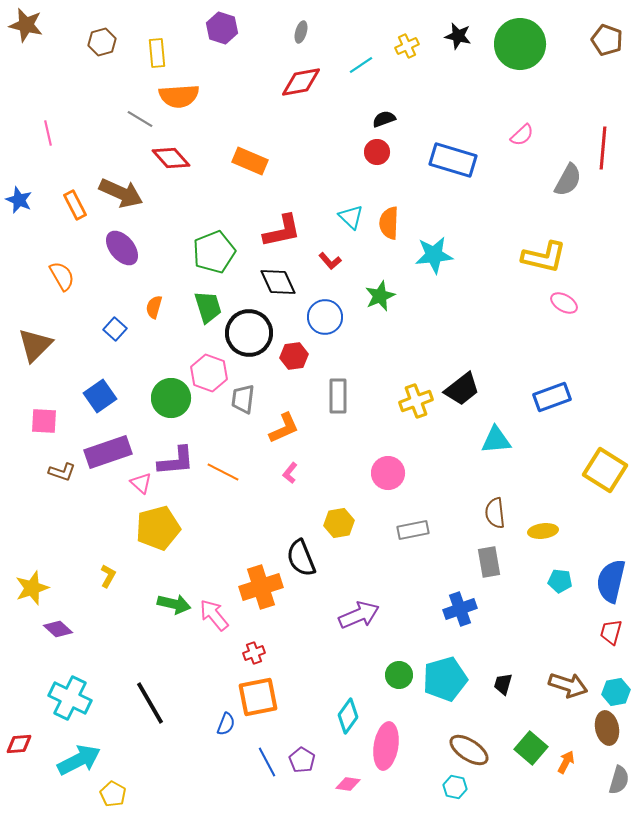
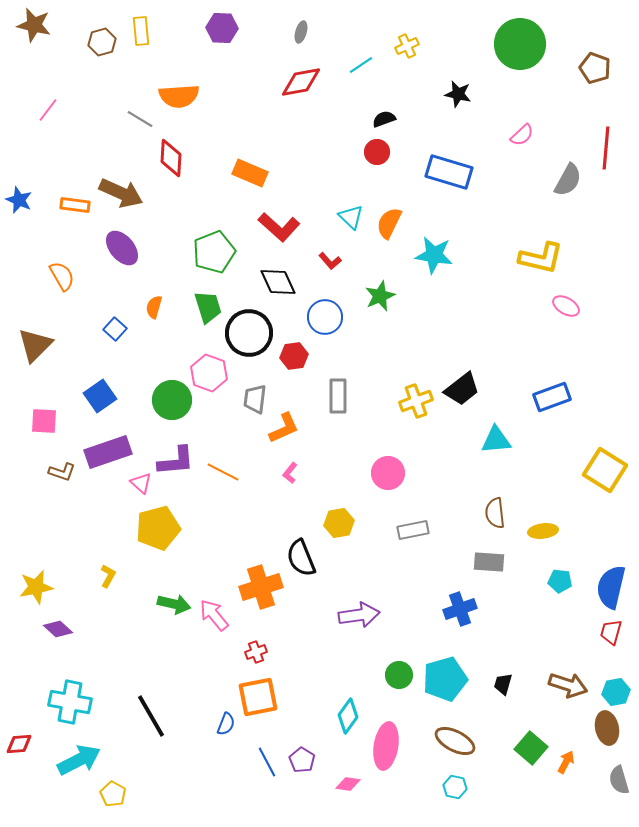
brown star at (26, 25): moved 8 px right
purple hexagon at (222, 28): rotated 16 degrees counterclockwise
black star at (458, 36): moved 58 px down
brown pentagon at (607, 40): moved 12 px left, 28 px down
yellow rectangle at (157, 53): moved 16 px left, 22 px up
pink line at (48, 133): moved 23 px up; rotated 50 degrees clockwise
red line at (603, 148): moved 3 px right
red diamond at (171, 158): rotated 45 degrees clockwise
blue rectangle at (453, 160): moved 4 px left, 12 px down
orange rectangle at (250, 161): moved 12 px down
orange rectangle at (75, 205): rotated 56 degrees counterclockwise
orange semicircle at (389, 223): rotated 24 degrees clockwise
red L-shape at (282, 231): moved 3 px left, 4 px up; rotated 54 degrees clockwise
cyan star at (434, 255): rotated 15 degrees clockwise
yellow L-shape at (544, 257): moved 3 px left, 1 px down
pink ellipse at (564, 303): moved 2 px right, 3 px down
green circle at (171, 398): moved 1 px right, 2 px down
gray trapezoid at (243, 399): moved 12 px right
gray rectangle at (489, 562): rotated 76 degrees counterclockwise
blue semicircle at (611, 581): moved 6 px down
yellow star at (32, 588): moved 4 px right, 1 px up; rotated 8 degrees clockwise
purple arrow at (359, 615): rotated 15 degrees clockwise
red cross at (254, 653): moved 2 px right, 1 px up
cyan cross at (70, 698): moved 4 px down; rotated 15 degrees counterclockwise
black line at (150, 703): moved 1 px right, 13 px down
brown ellipse at (469, 750): moved 14 px left, 9 px up; rotated 6 degrees counterclockwise
gray semicircle at (619, 780): rotated 148 degrees clockwise
